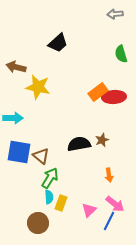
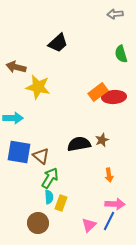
pink arrow: rotated 36 degrees counterclockwise
pink triangle: moved 15 px down
